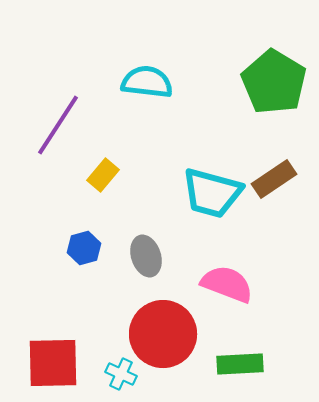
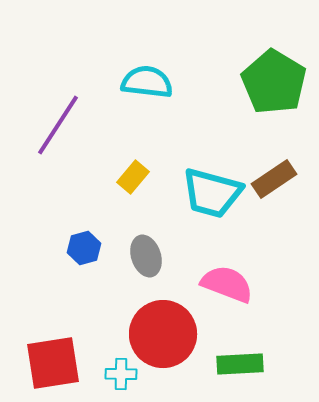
yellow rectangle: moved 30 px right, 2 px down
red square: rotated 8 degrees counterclockwise
cyan cross: rotated 24 degrees counterclockwise
